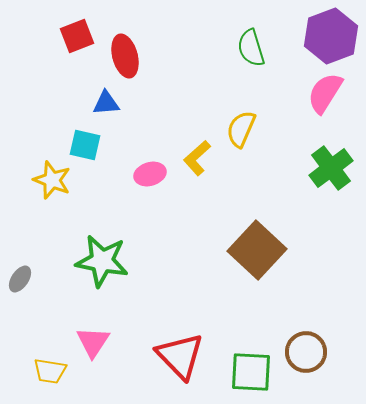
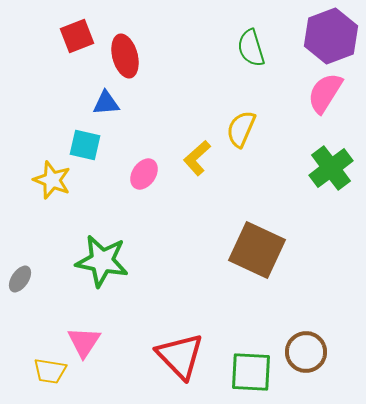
pink ellipse: moved 6 px left; rotated 40 degrees counterclockwise
brown square: rotated 18 degrees counterclockwise
pink triangle: moved 9 px left
